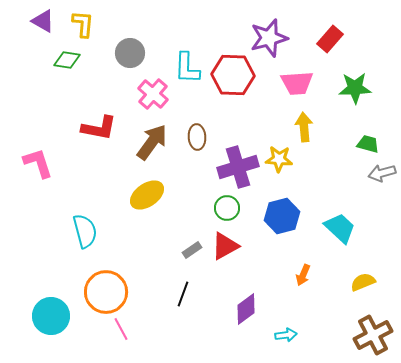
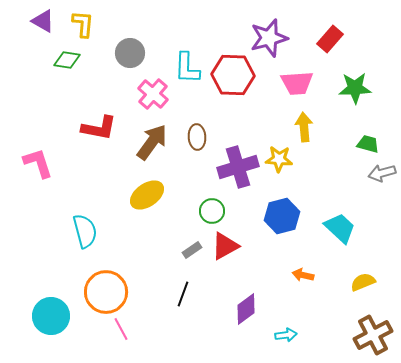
green circle: moved 15 px left, 3 px down
orange arrow: rotated 80 degrees clockwise
